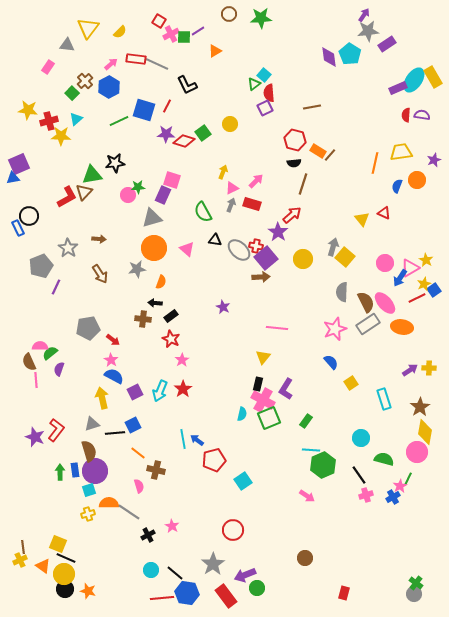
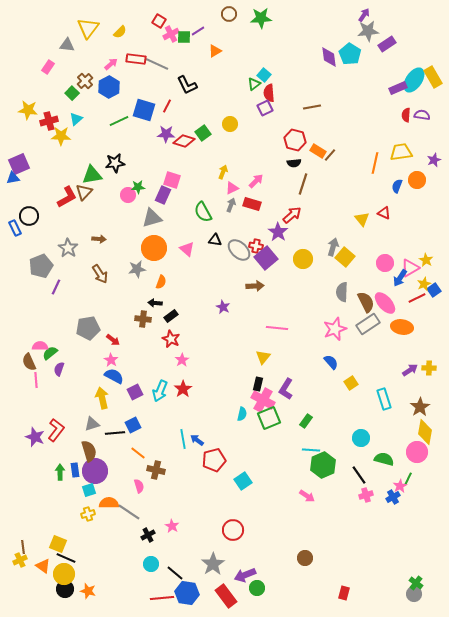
blue rectangle at (18, 228): moved 3 px left
brown arrow at (261, 277): moved 6 px left, 9 px down
cyan circle at (151, 570): moved 6 px up
